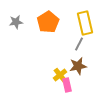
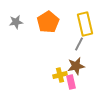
yellow rectangle: moved 1 px down
brown star: moved 2 px left
yellow cross: rotated 24 degrees clockwise
pink rectangle: moved 4 px right, 3 px up
